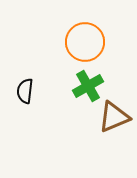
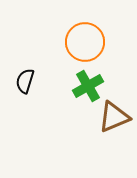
black semicircle: moved 10 px up; rotated 10 degrees clockwise
